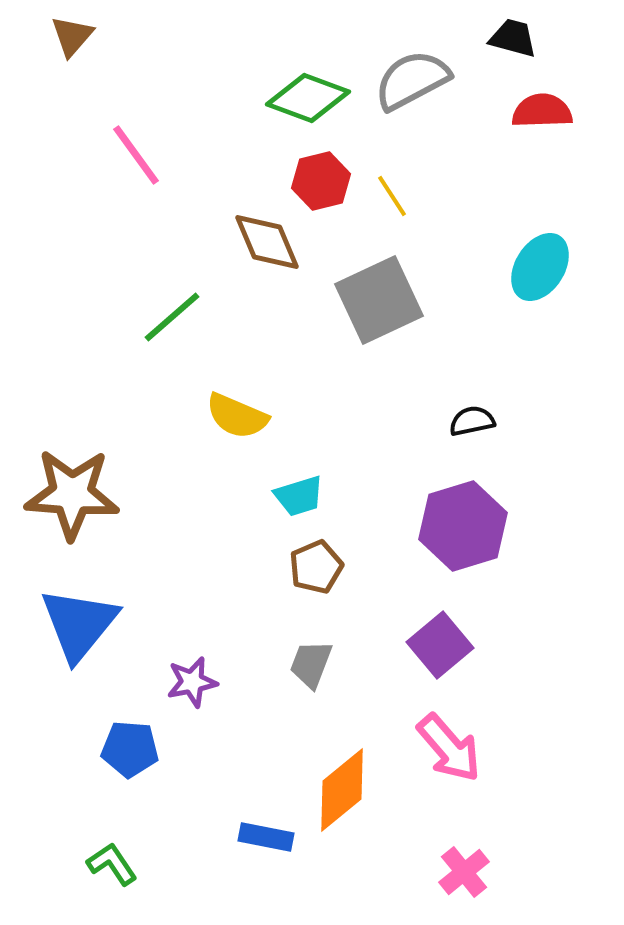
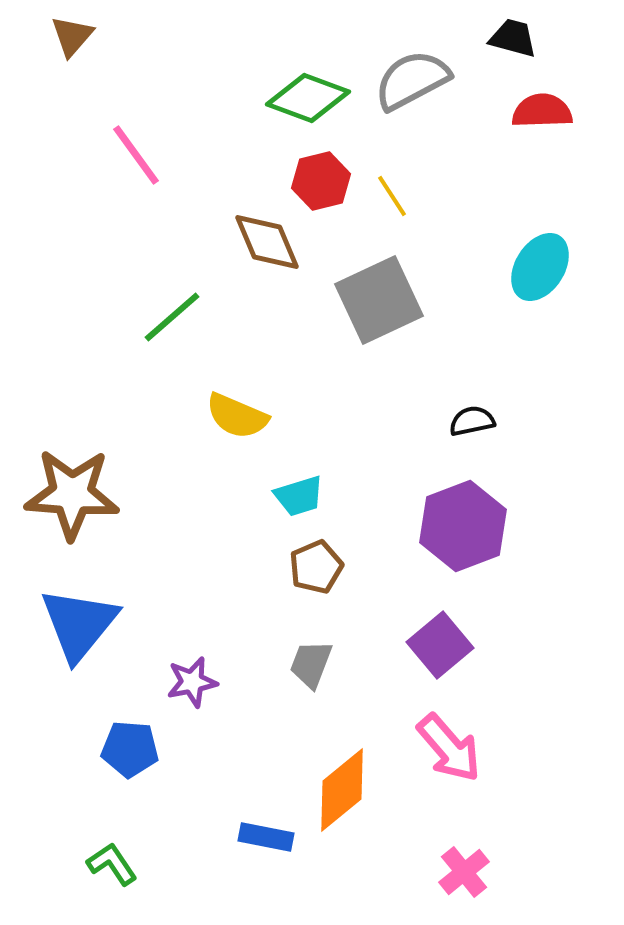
purple hexagon: rotated 4 degrees counterclockwise
